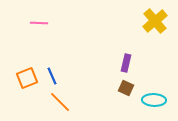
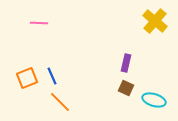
yellow cross: rotated 10 degrees counterclockwise
cyan ellipse: rotated 15 degrees clockwise
